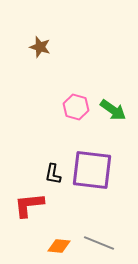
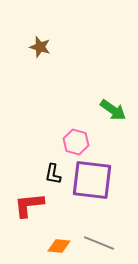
pink hexagon: moved 35 px down
purple square: moved 10 px down
